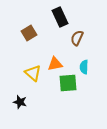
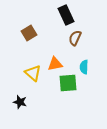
black rectangle: moved 6 px right, 2 px up
brown semicircle: moved 2 px left
